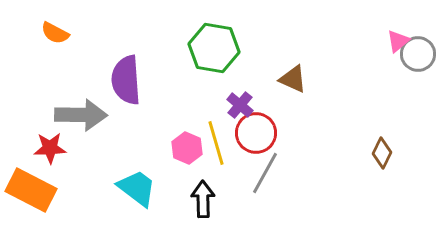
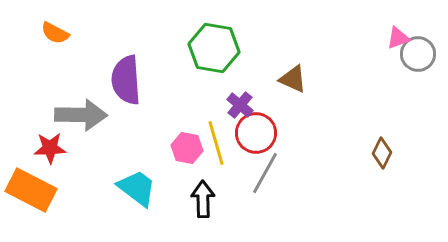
pink triangle: moved 3 px up; rotated 20 degrees clockwise
pink hexagon: rotated 12 degrees counterclockwise
